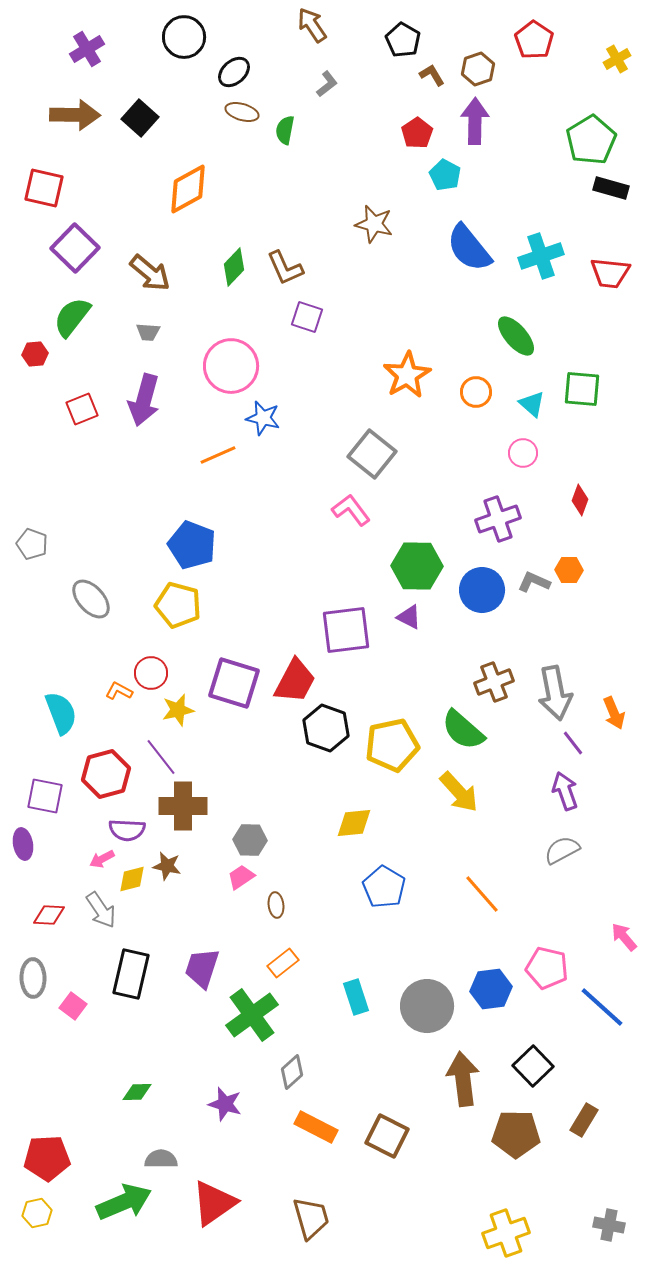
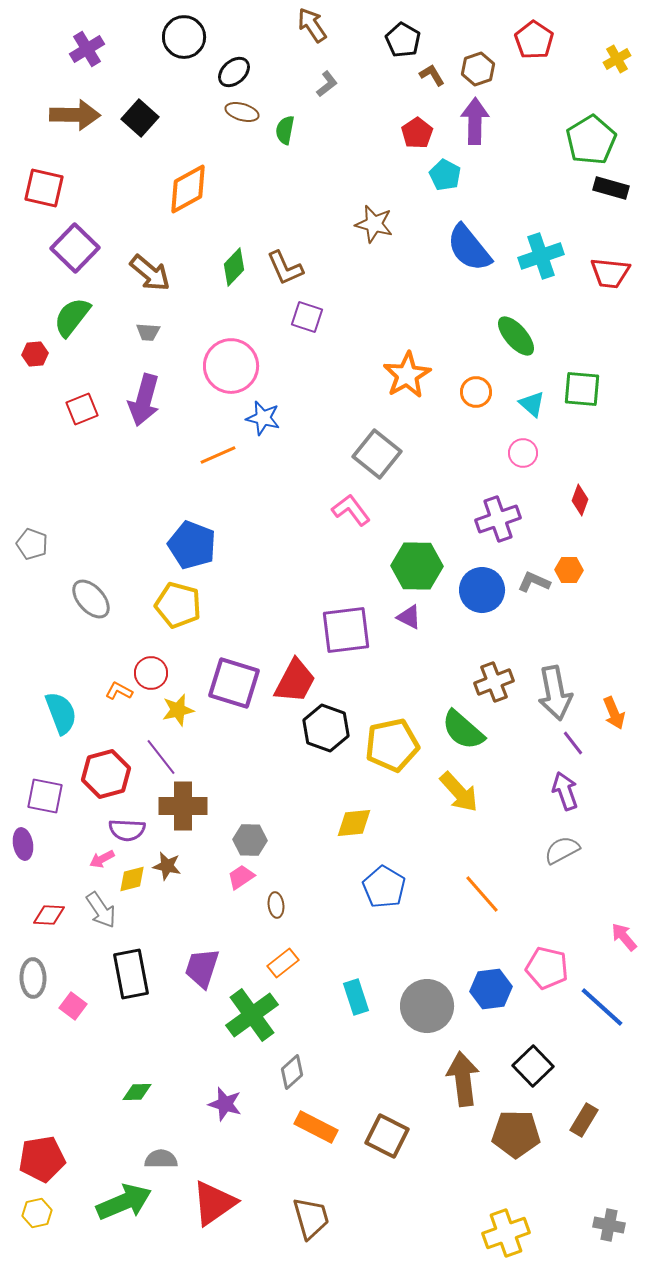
gray square at (372, 454): moved 5 px right
black rectangle at (131, 974): rotated 24 degrees counterclockwise
red pentagon at (47, 1158): moved 5 px left, 1 px down; rotated 6 degrees counterclockwise
